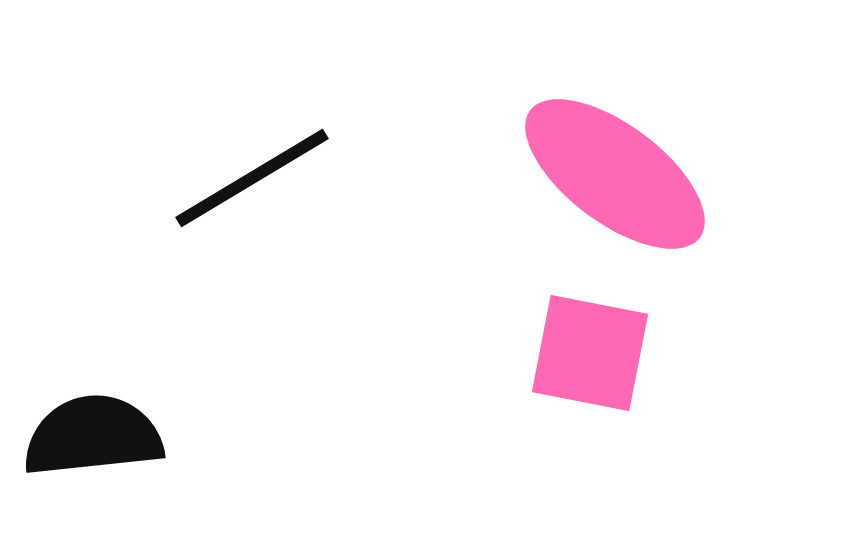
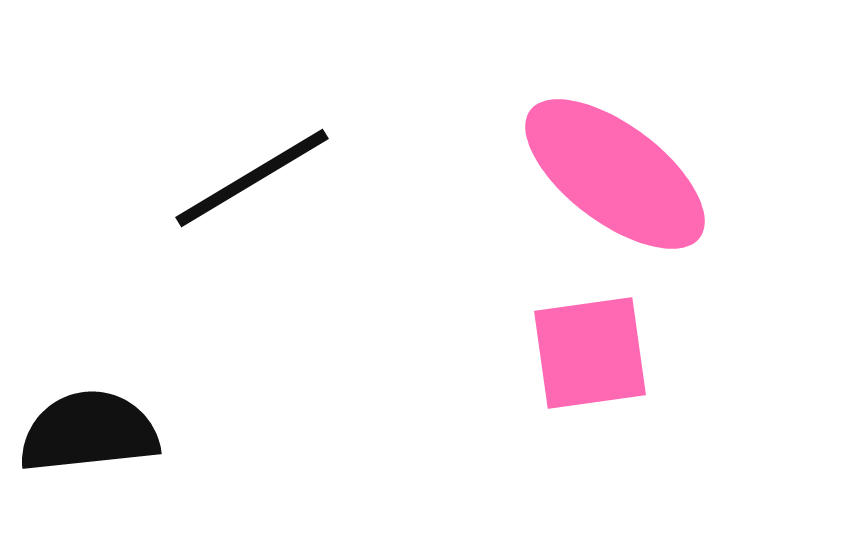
pink square: rotated 19 degrees counterclockwise
black semicircle: moved 4 px left, 4 px up
